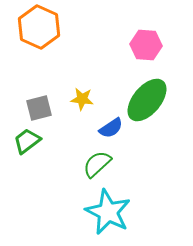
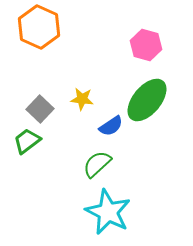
pink hexagon: rotated 12 degrees clockwise
gray square: moved 1 px right, 1 px down; rotated 32 degrees counterclockwise
blue semicircle: moved 2 px up
